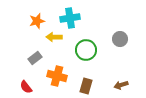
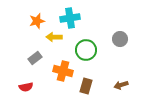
orange cross: moved 6 px right, 5 px up
red semicircle: rotated 64 degrees counterclockwise
